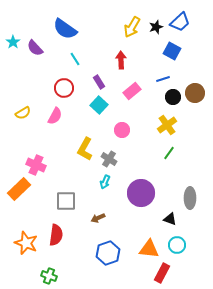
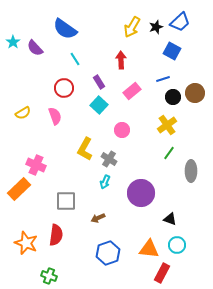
pink semicircle: rotated 48 degrees counterclockwise
gray ellipse: moved 1 px right, 27 px up
